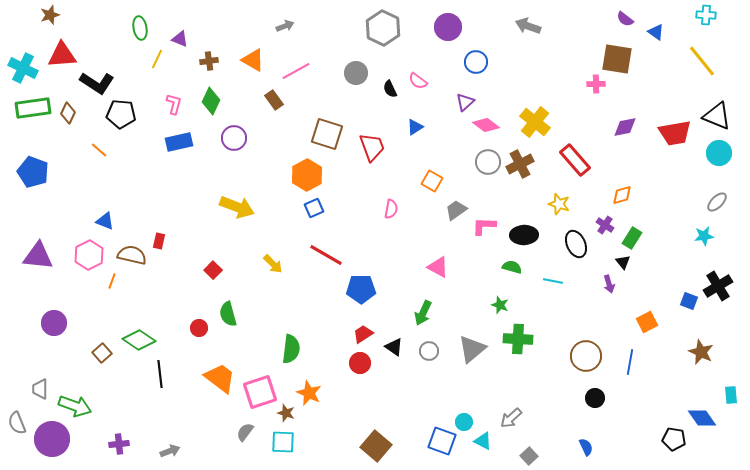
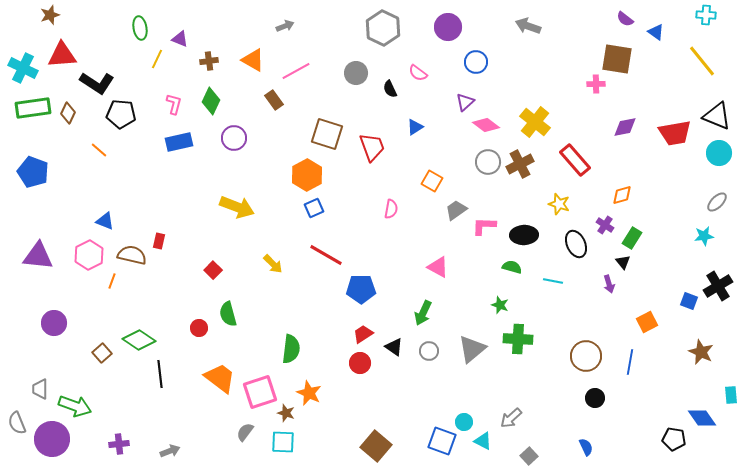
pink semicircle at (418, 81): moved 8 px up
